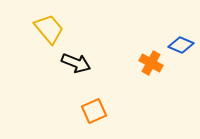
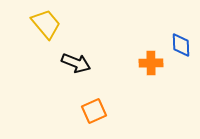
yellow trapezoid: moved 3 px left, 5 px up
blue diamond: rotated 65 degrees clockwise
orange cross: rotated 30 degrees counterclockwise
